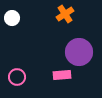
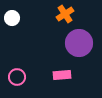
purple circle: moved 9 px up
